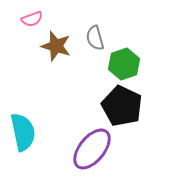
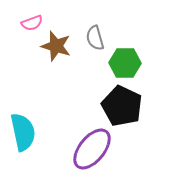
pink semicircle: moved 4 px down
green hexagon: moved 1 px right, 1 px up; rotated 20 degrees clockwise
